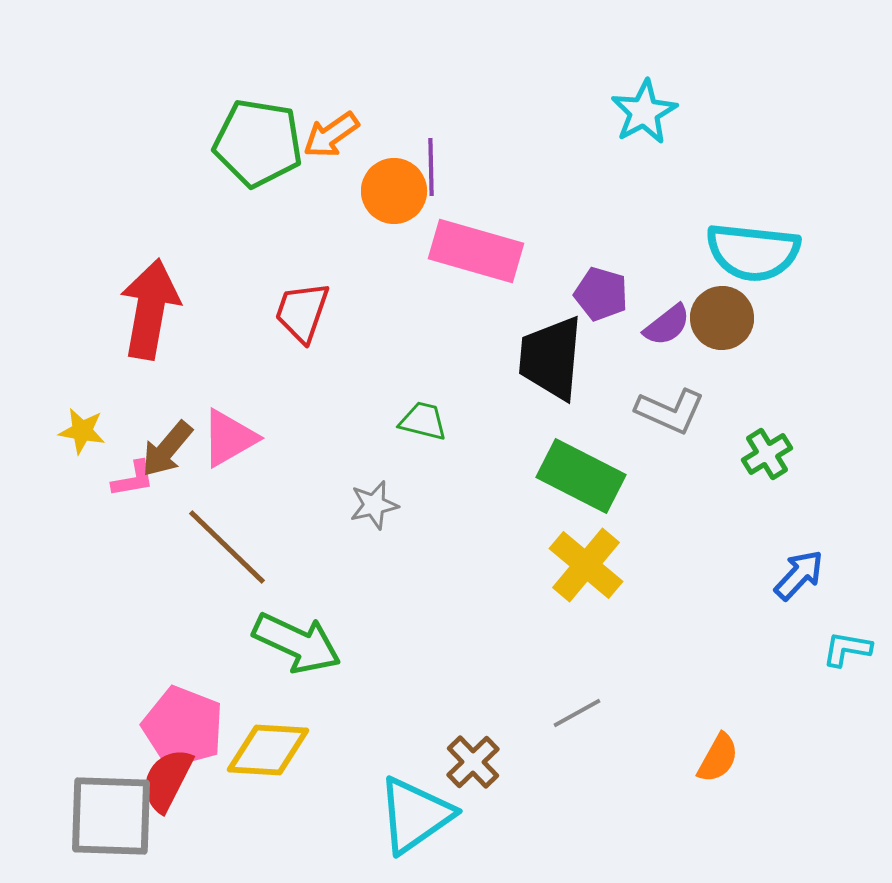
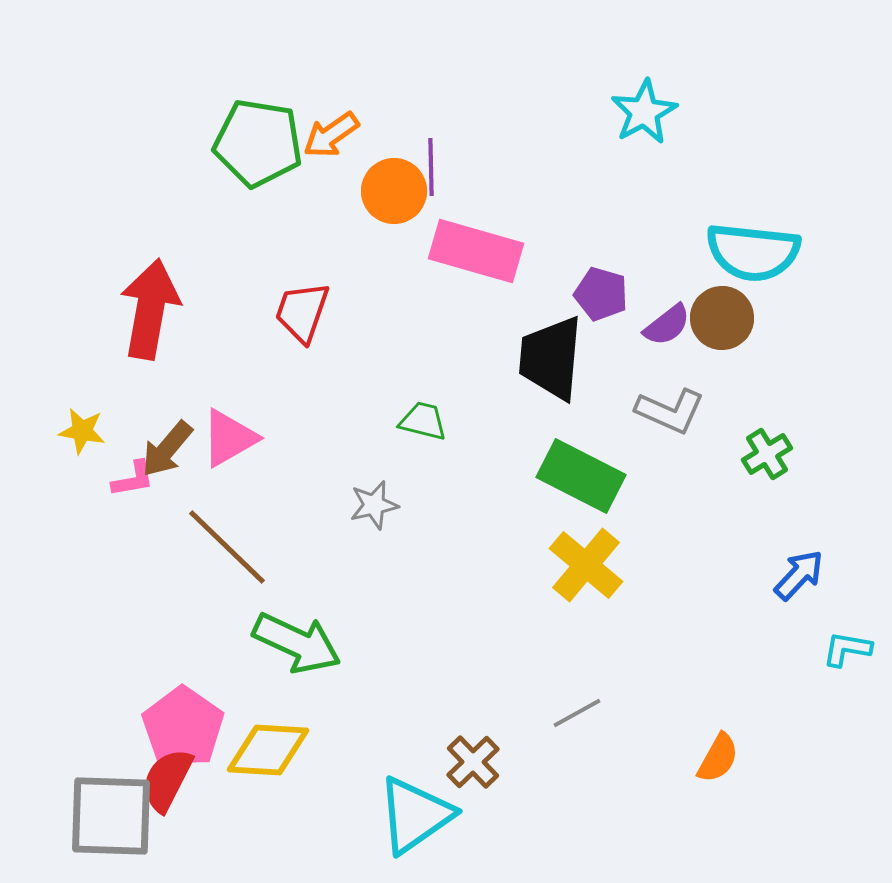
pink pentagon: rotated 14 degrees clockwise
